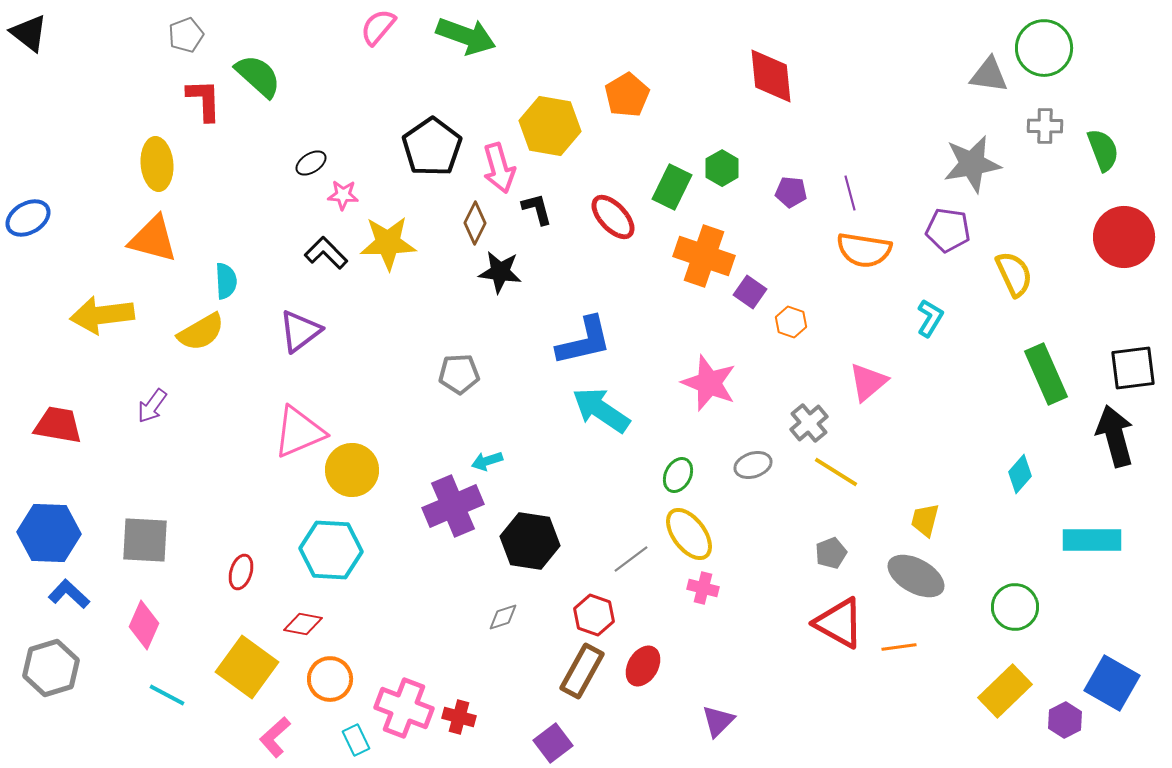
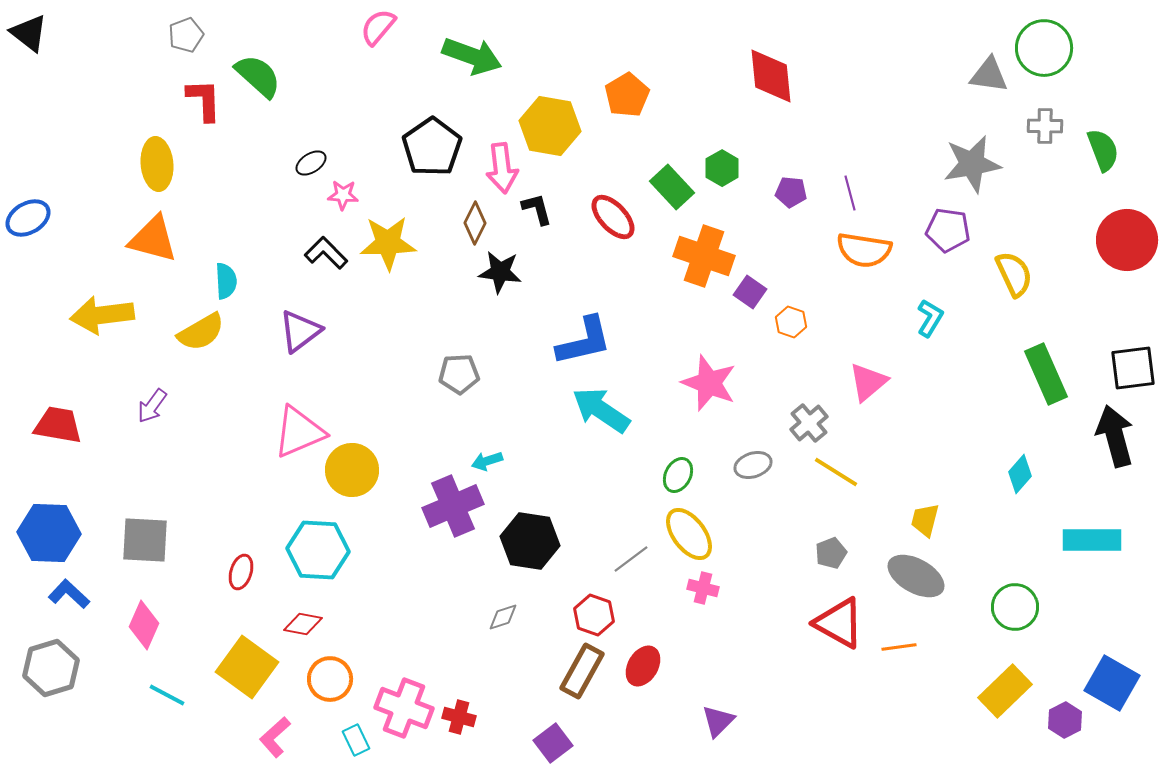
green arrow at (466, 36): moved 6 px right, 20 px down
pink arrow at (499, 168): moved 3 px right; rotated 9 degrees clockwise
green rectangle at (672, 187): rotated 69 degrees counterclockwise
red circle at (1124, 237): moved 3 px right, 3 px down
cyan hexagon at (331, 550): moved 13 px left
